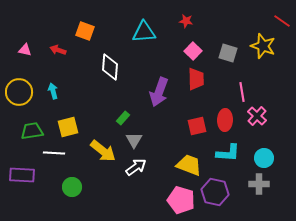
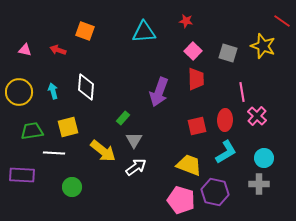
white diamond: moved 24 px left, 20 px down
cyan L-shape: moved 2 px left, 1 px up; rotated 35 degrees counterclockwise
